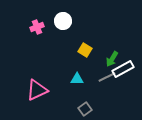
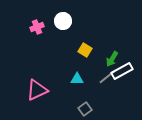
white rectangle: moved 1 px left, 2 px down
gray line: rotated 12 degrees counterclockwise
